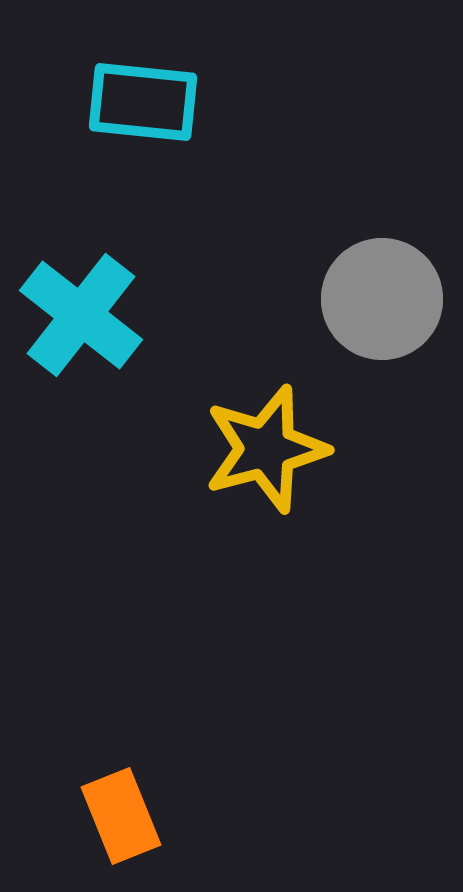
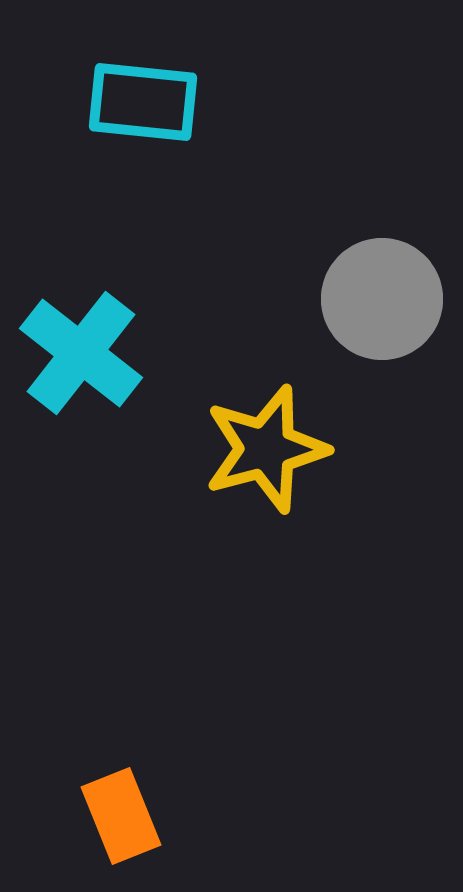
cyan cross: moved 38 px down
